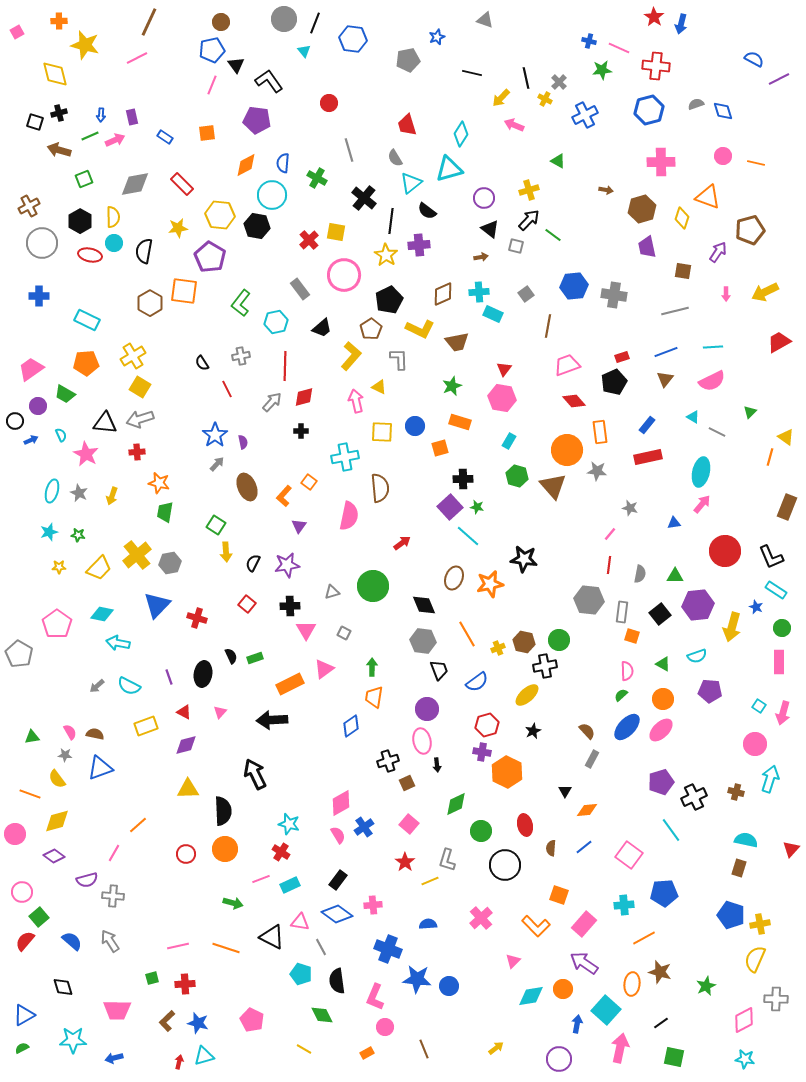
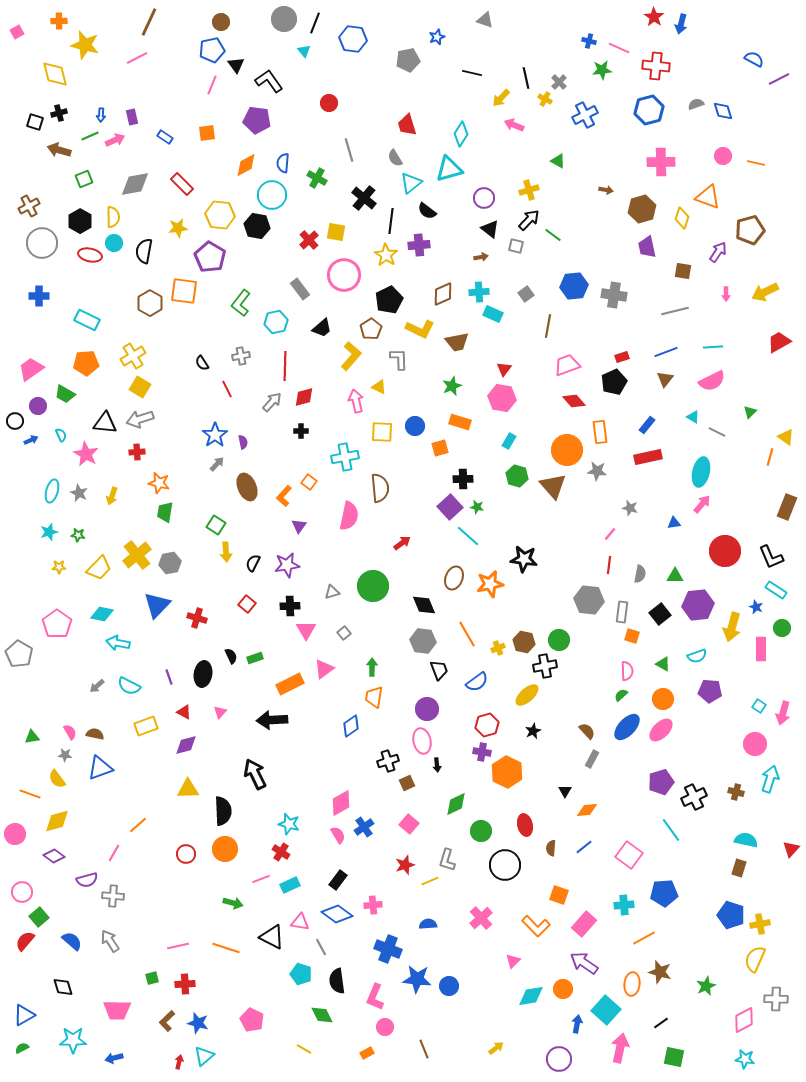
gray square at (344, 633): rotated 24 degrees clockwise
pink rectangle at (779, 662): moved 18 px left, 13 px up
red star at (405, 862): moved 3 px down; rotated 18 degrees clockwise
cyan triangle at (204, 1056): rotated 25 degrees counterclockwise
